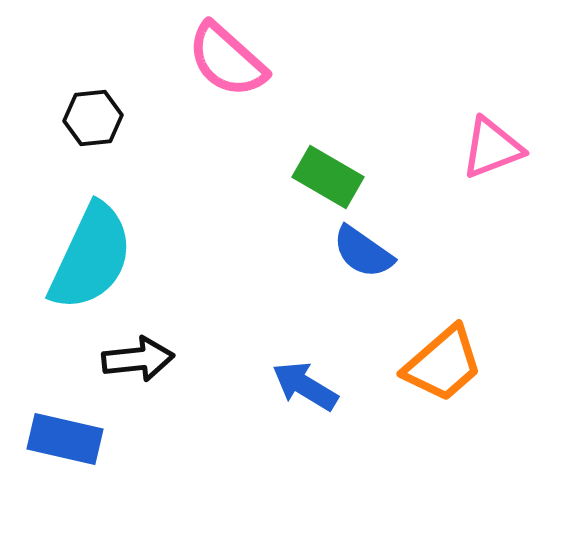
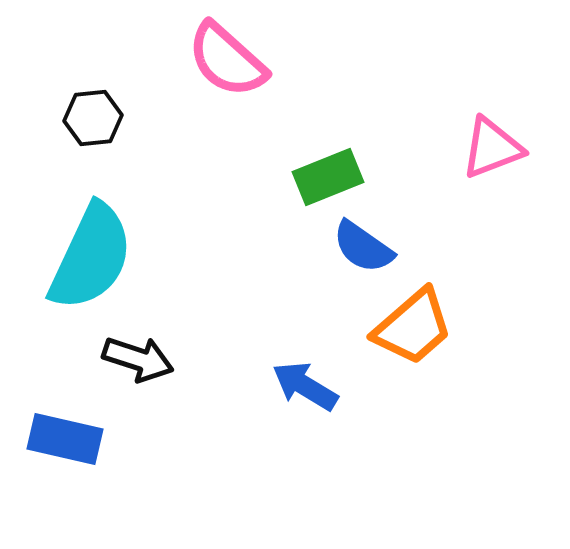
green rectangle: rotated 52 degrees counterclockwise
blue semicircle: moved 5 px up
black arrow: rotated 24 degrees clockwise
orange trapezoid: moved 30 px left, 37 px up
